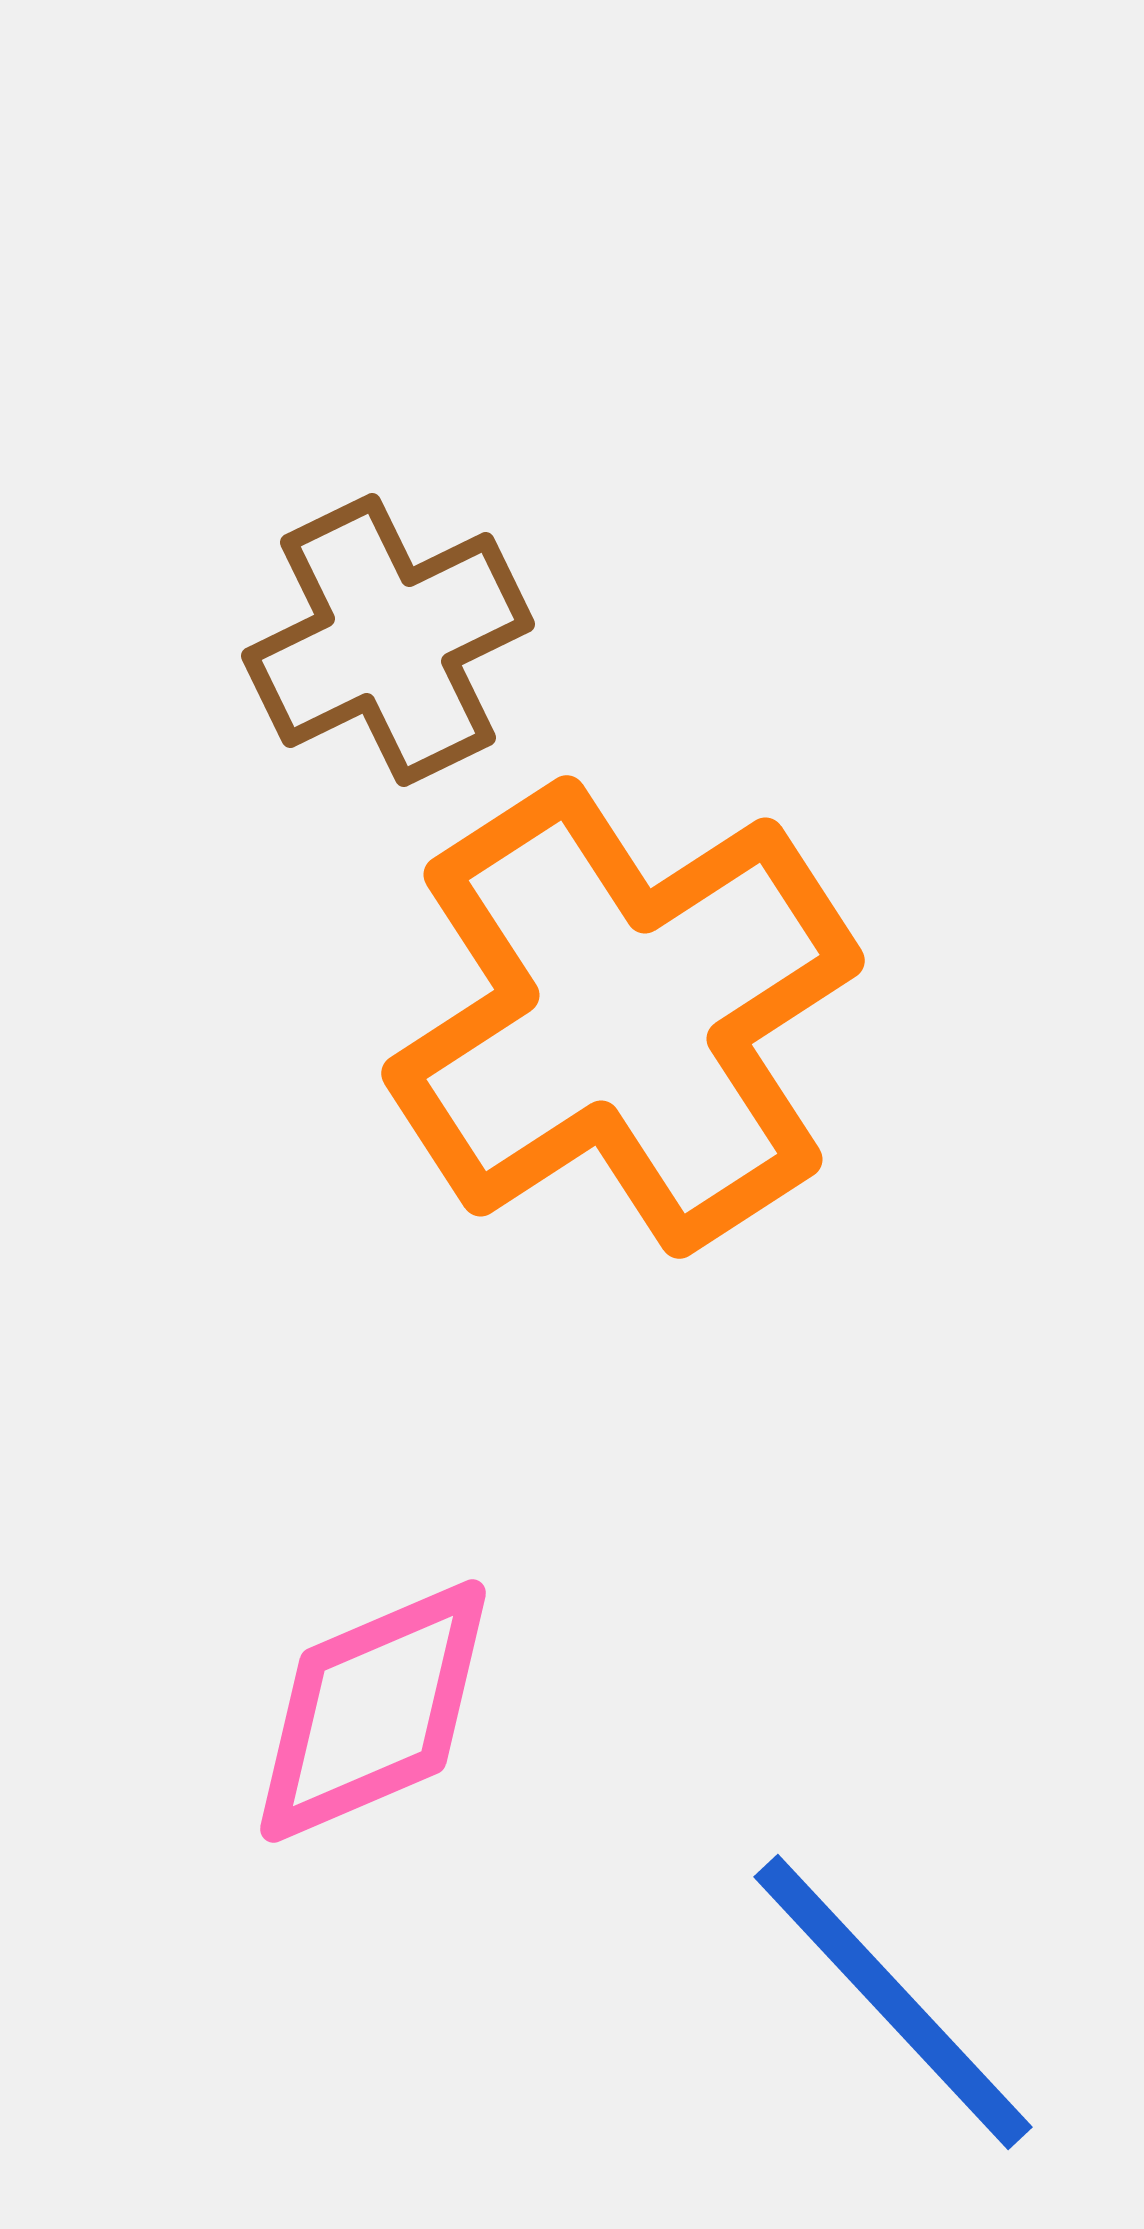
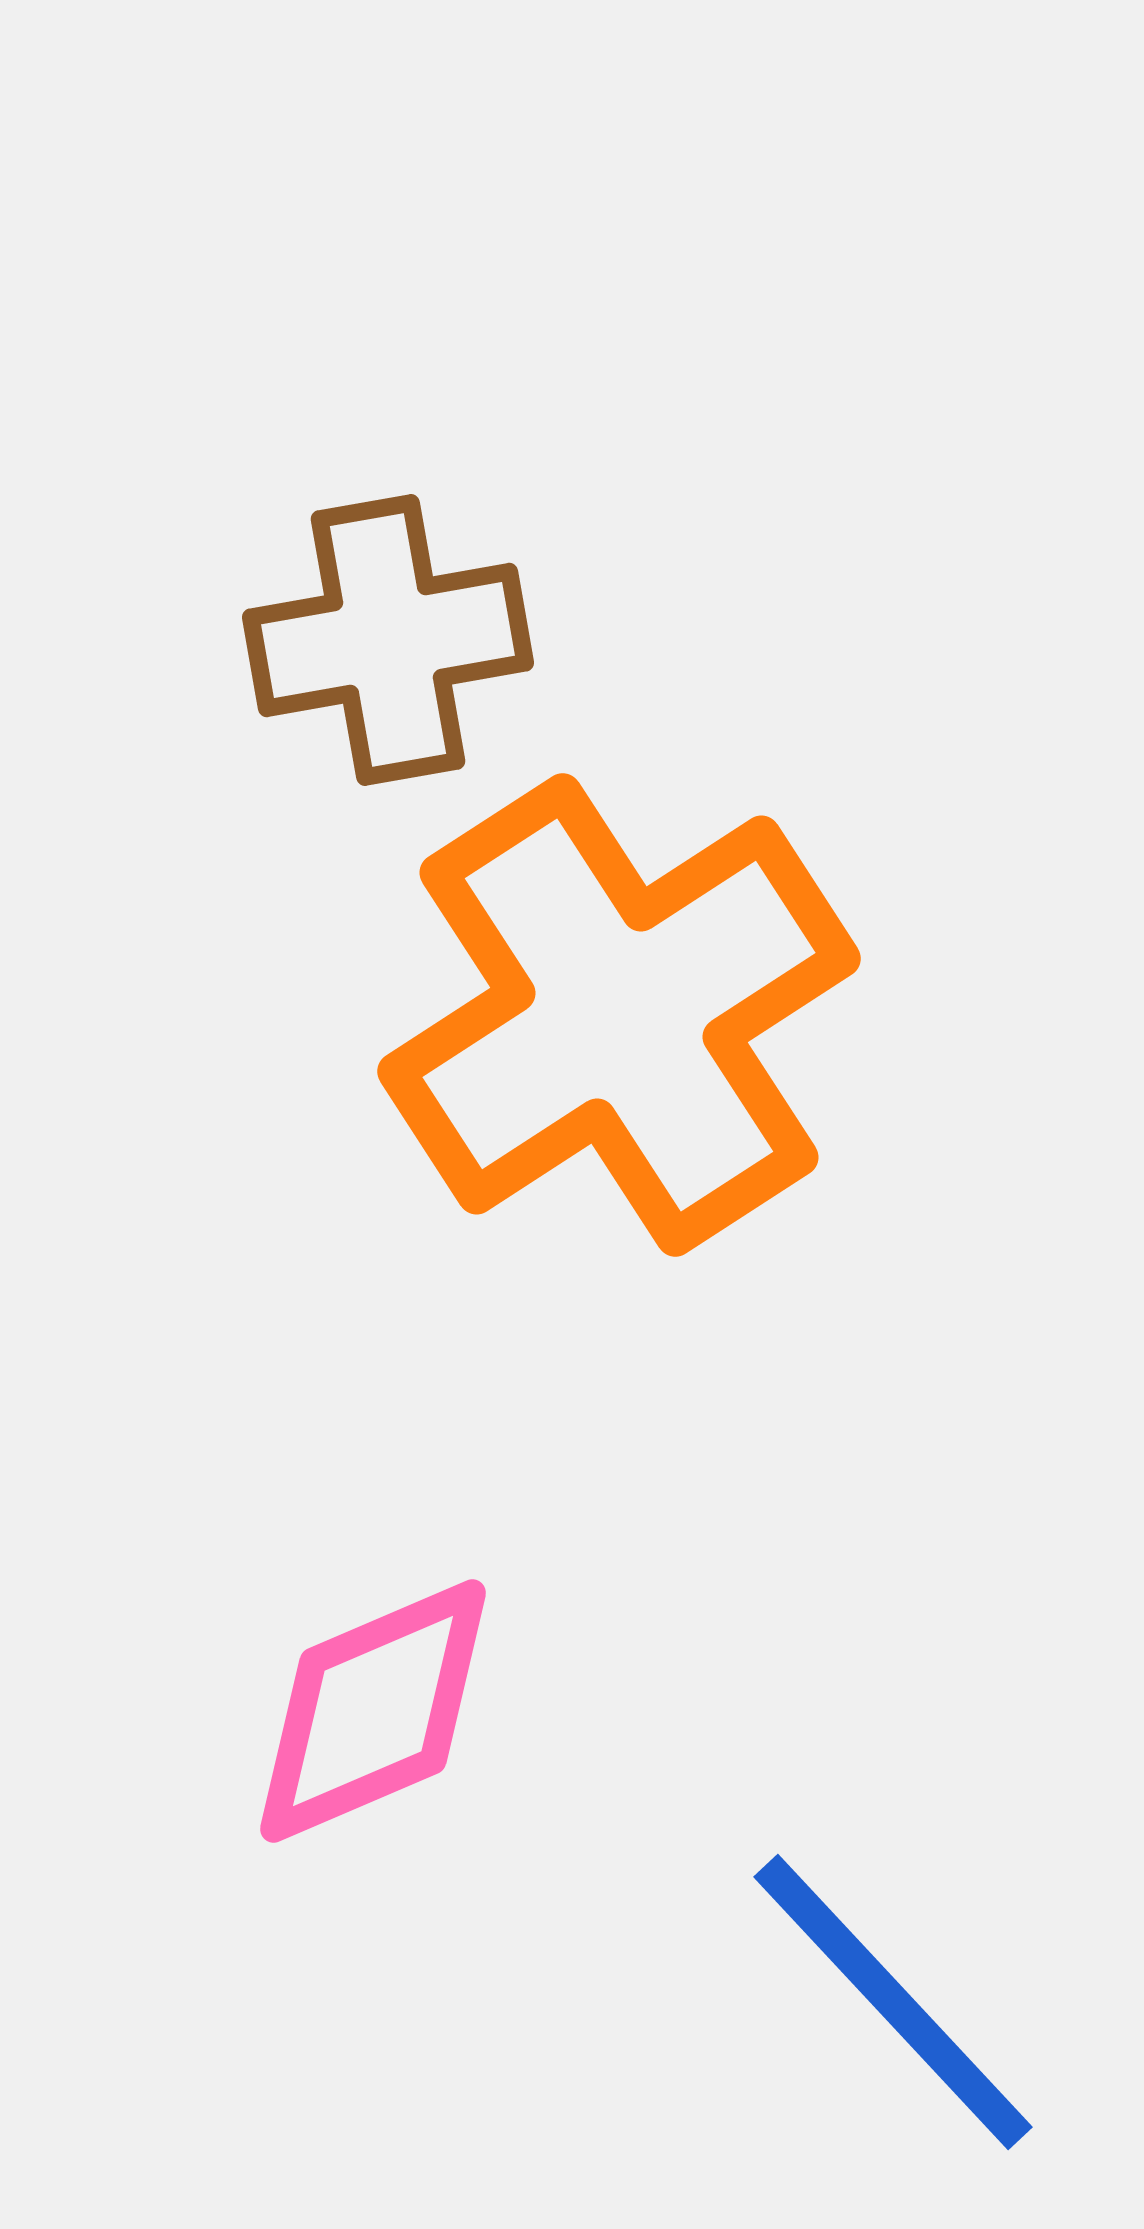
brown cross: rotated 16 degrees clockwise
orange cross: moved 4 px left, 2 px up
